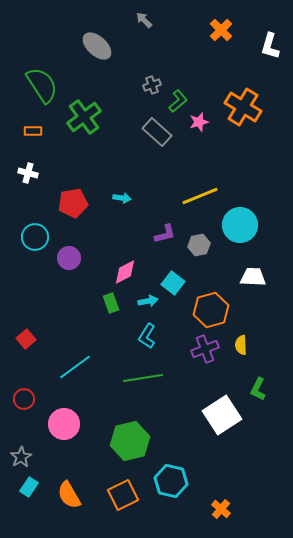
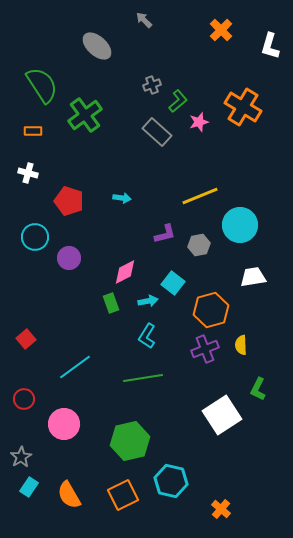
green cross at (84, 117): moved 1 px right, 2 px up
red pentagon at (73, 203): moved 4 px left, 2 px up; rotated 28 degrees clockwise
white trapezoid at (253, 277): rotated 12 degrees counterclockwise
